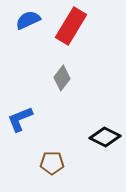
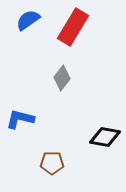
blue semicircle: rotated 10 degrees counterclockwise
red rectangle: moved 2 px right, 1 px down
blue L-shape: rotated 36 degrees clockwise
black diamond: rotated 16 degrees counterclockwise
